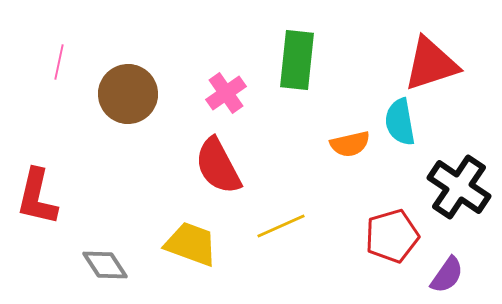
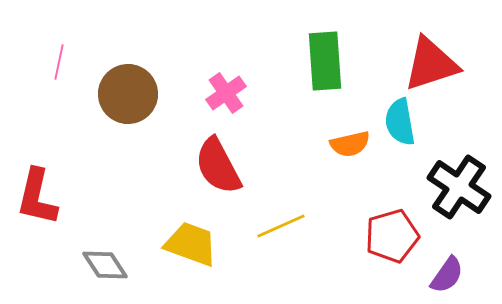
green rectangle: moved 28 px right, 1 px down; rotated 10 degrees counterclockwise
